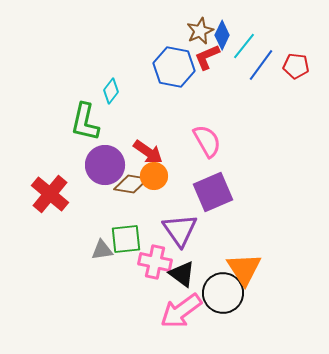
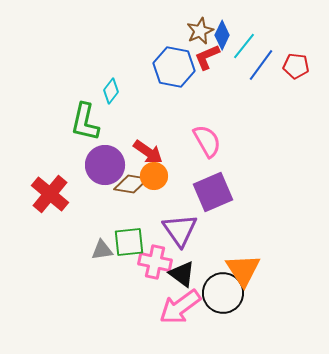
green square: moved 3 px right, 3 px down
orange triangle: moved 1 px left, 1 px down
pink arrow: moved 1 px left, 4 px up
